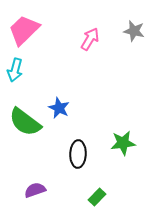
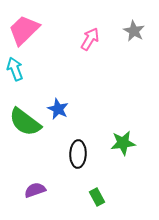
gray star: rotated 15 degrees clockwise
cyan arrow: moved 1 px up; rotated 145 degrees clockwise
blue star: moved 1 px left, 1 px down
green rectangle: rotated 72 degrees counterclockwise
